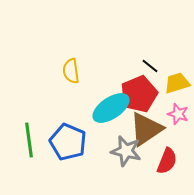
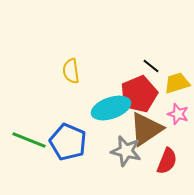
black line: moved 1 px right
cyan ellipse: rotated 15 degrees clockwise
green line: rotated 60 degrees counterclockwise
